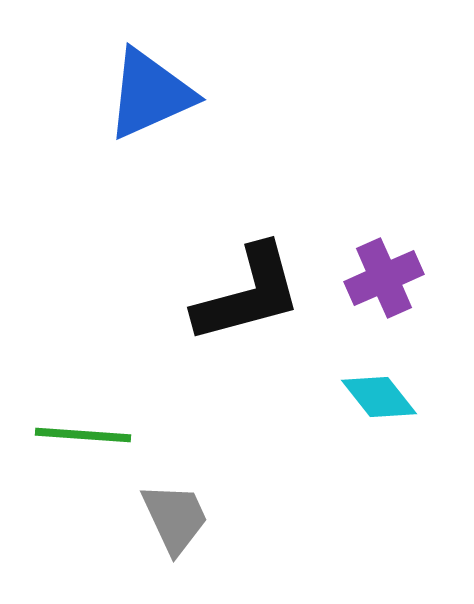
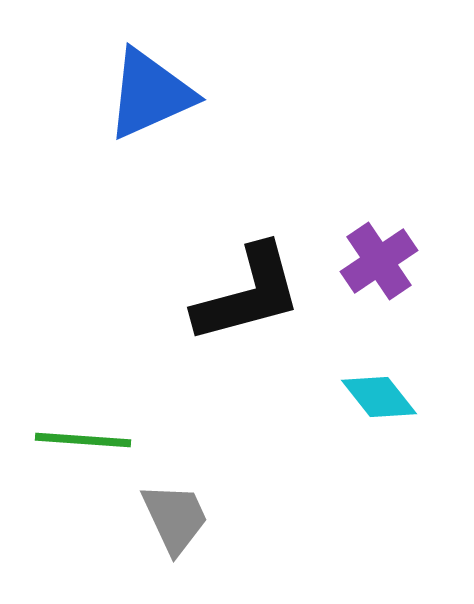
purple cross: moved 5 px left, 17 px up; rotated 10 degrees counterclockwise
green line: moved 5 px down
